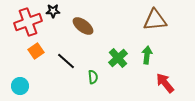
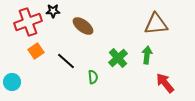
brown triangle: moved 1 px right, 4 px down
cyan circle: moved 8 px left, 4 px up
